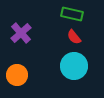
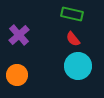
purple cross: moved 2 px left, 2 px down
red semicircle: moved 1 px left, 2 px down
cyan circle: moved 4 px right
